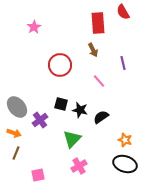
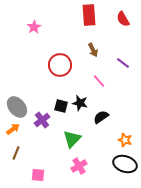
red semicircle: moved 7 px down
red rectangle: moved 9 px left, 8 px up
purple line: rotated 40 degrees counterclockwise
black square: moved 2 px down
black star: moved 7 px up
purple cross: moved 2 px right
orange arrow: moved 1 px left, 4 px up; rotated 56 degrees counterclockwise
pink square: rotated 16 degrees clockwise
